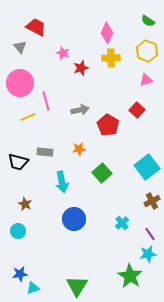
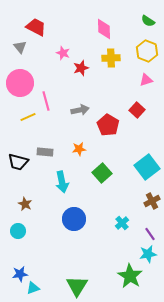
pink diamond: moved 3 px left, 4 px up; rotated 25 degrees counterclockwise
